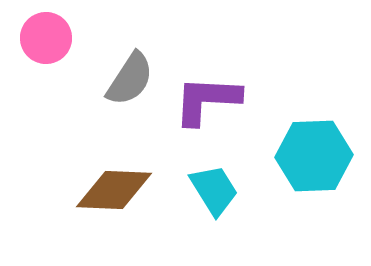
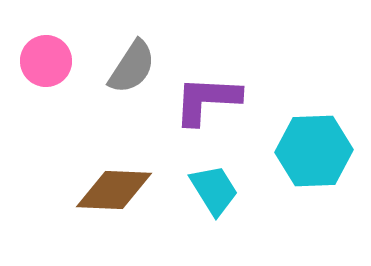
pink circle: moved 23 px down
gray semicircle: moved 2 px right, 12 px up
cyan hexagon: moved 5 px up
